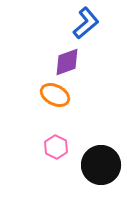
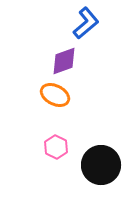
purple diamond: moved 3 px left, 1 px up
